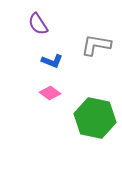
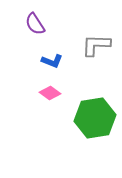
purple semicircle: moved 3 px left
gray L-shape: rotated 8 degrees counterclockwise
green hexagon: rotated 21 degrees counterclockwise
